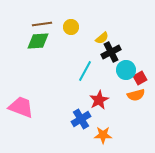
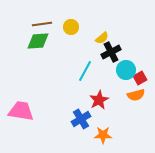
pink trapezoid: moved 4 px down; rotated 12 degrees counterclockwise
